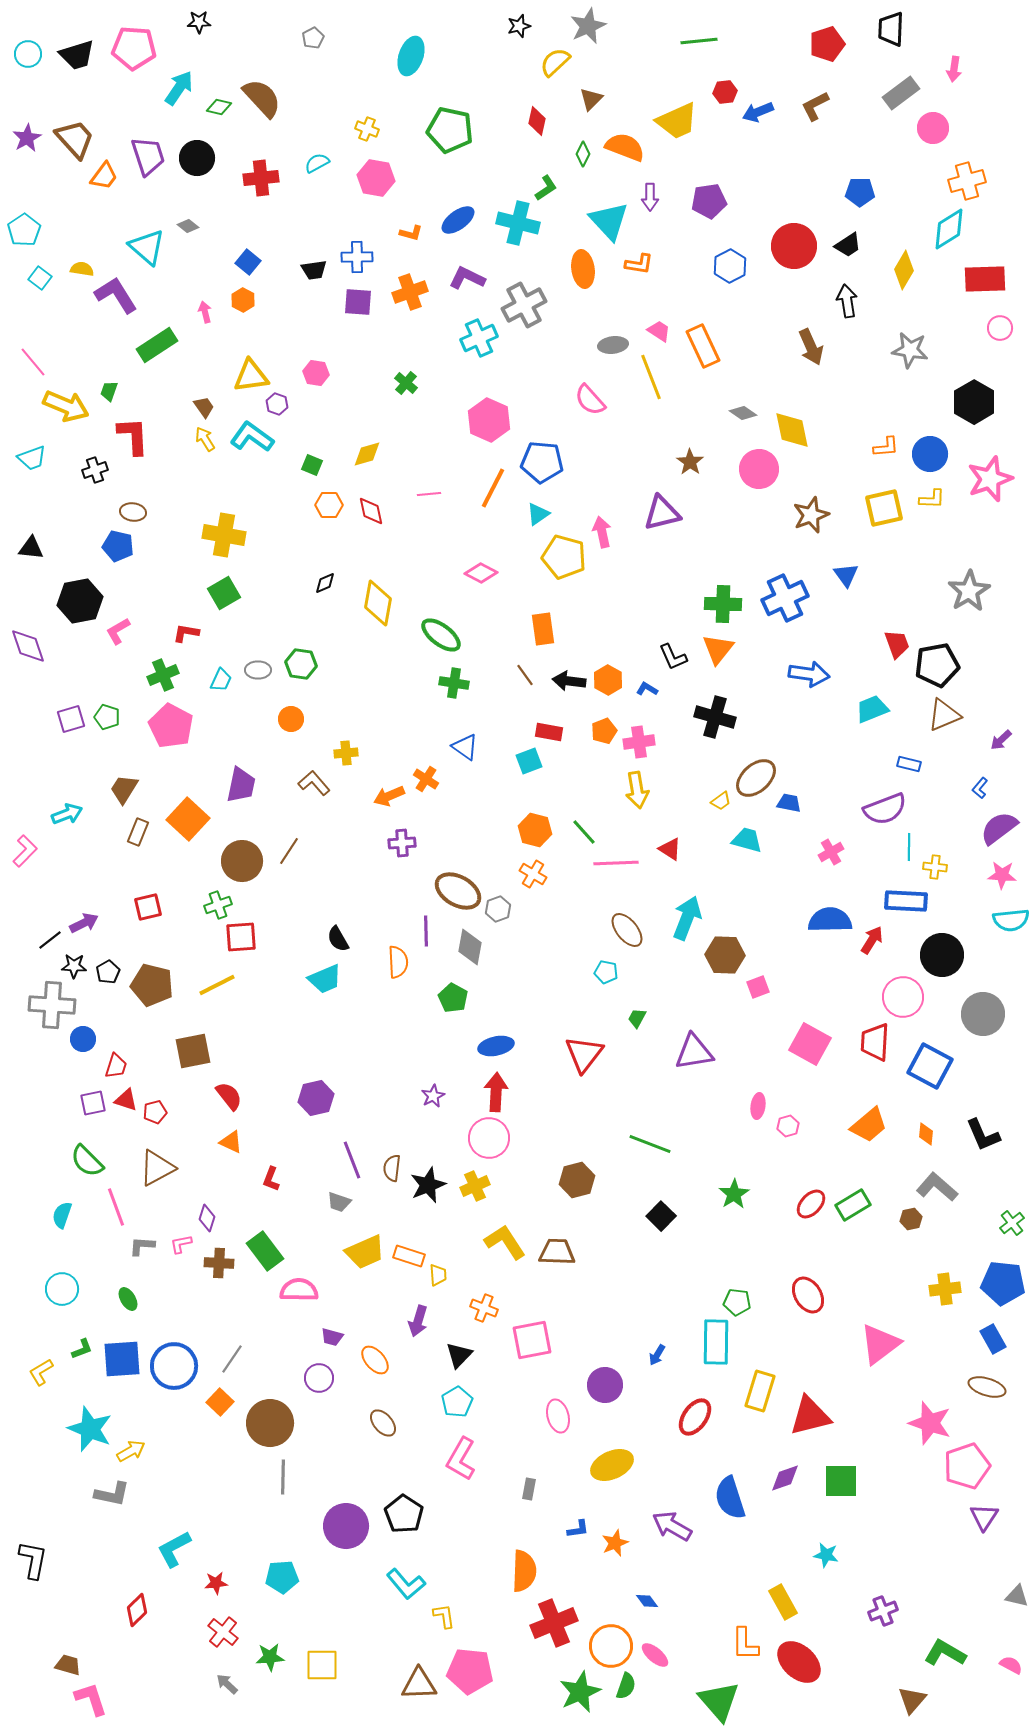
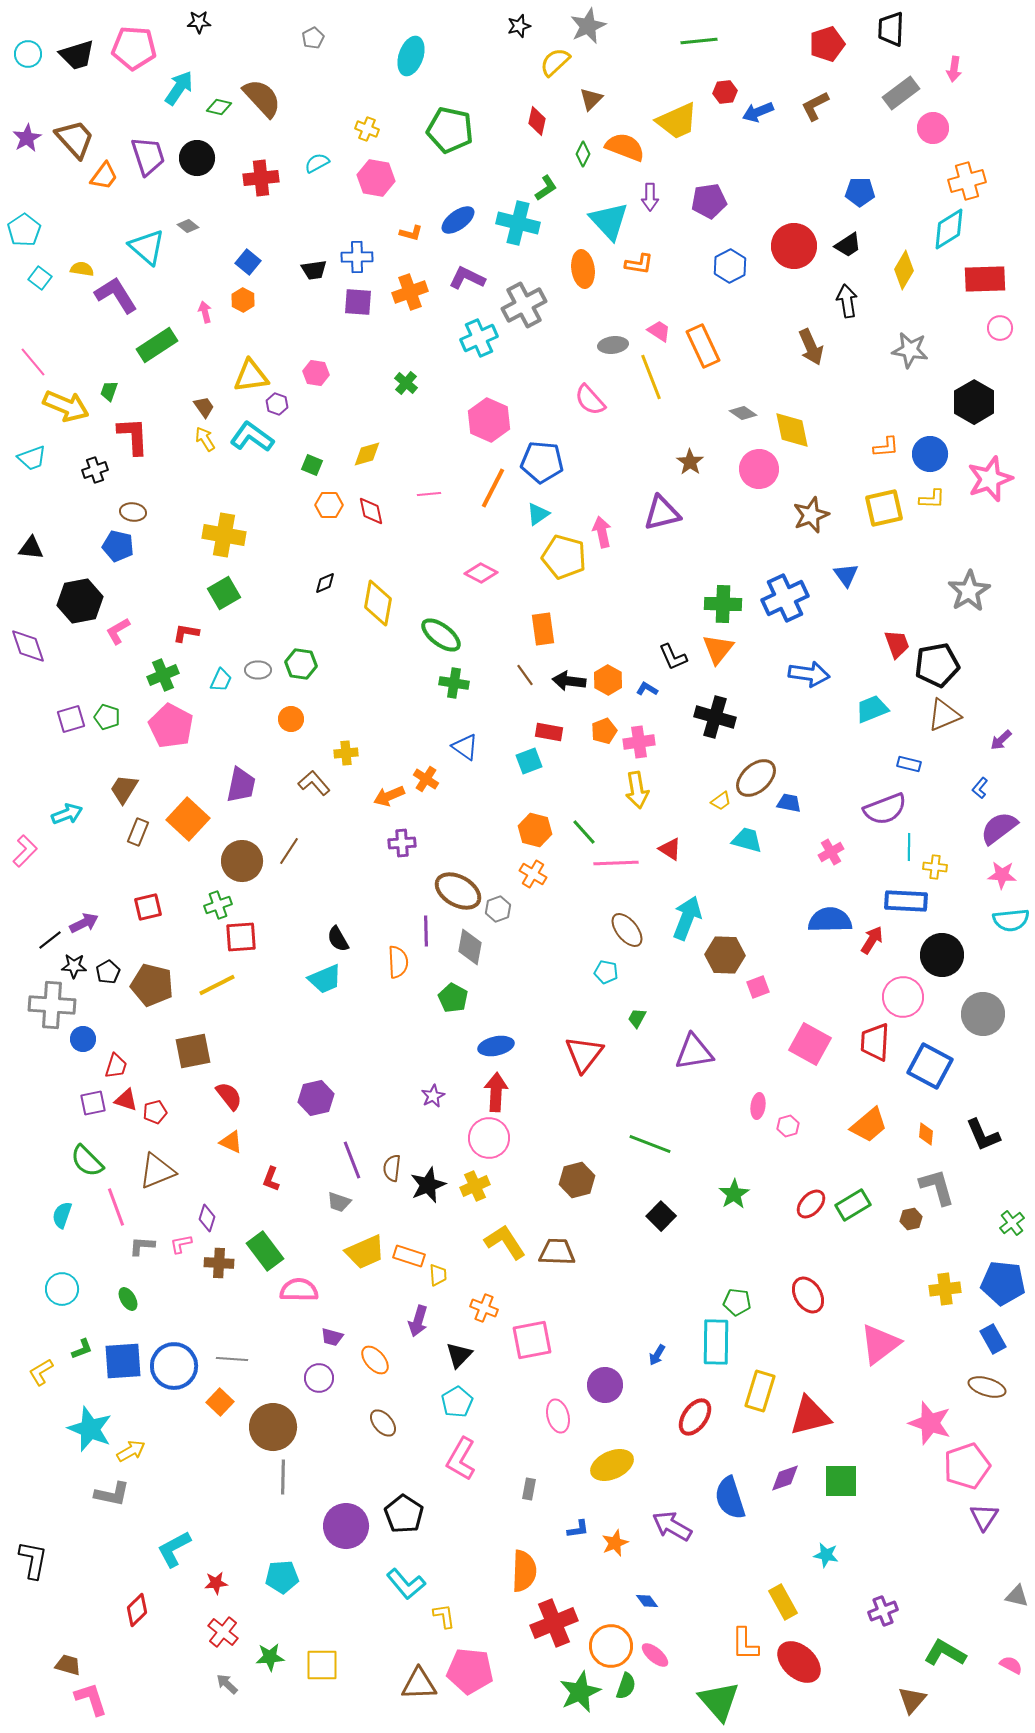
brown triangle at (157, 1168): moved 3 px down; rotated 6 degrees clockwise
gray L-shape at (937, 1187): rotated 33 degrees clockwise
blue square at (122, 1359): moved 1 px right, 2 px down
gray line at (232, 1359): rotated 60 degrees clockwise
brown circle at (270, 1423): moved 3 px right, 4 px down
